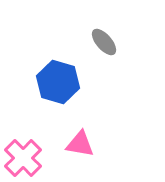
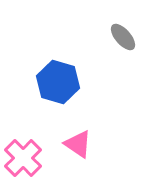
gray ellipse: moved 19 px right, 5 px up
pink triangle: moved 2 px left; rotated 24 degrees clockwise
